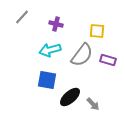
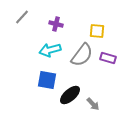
purple rectangle: moved 2 px up
black ellipse: moved 2 px up
